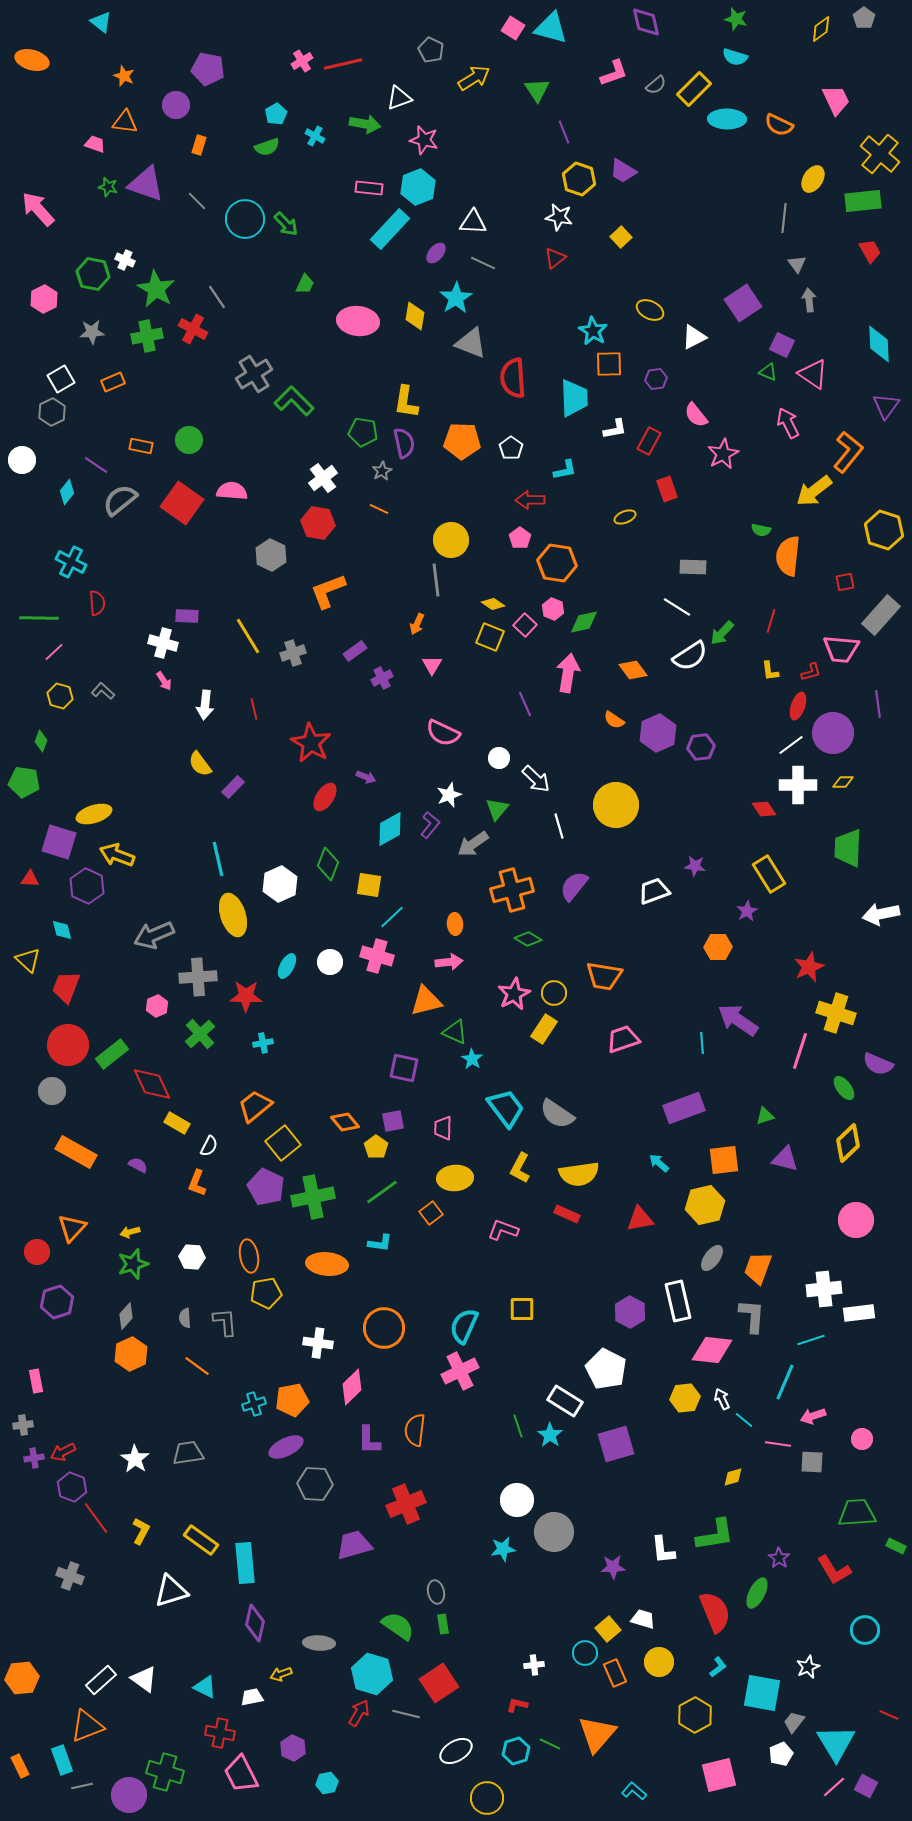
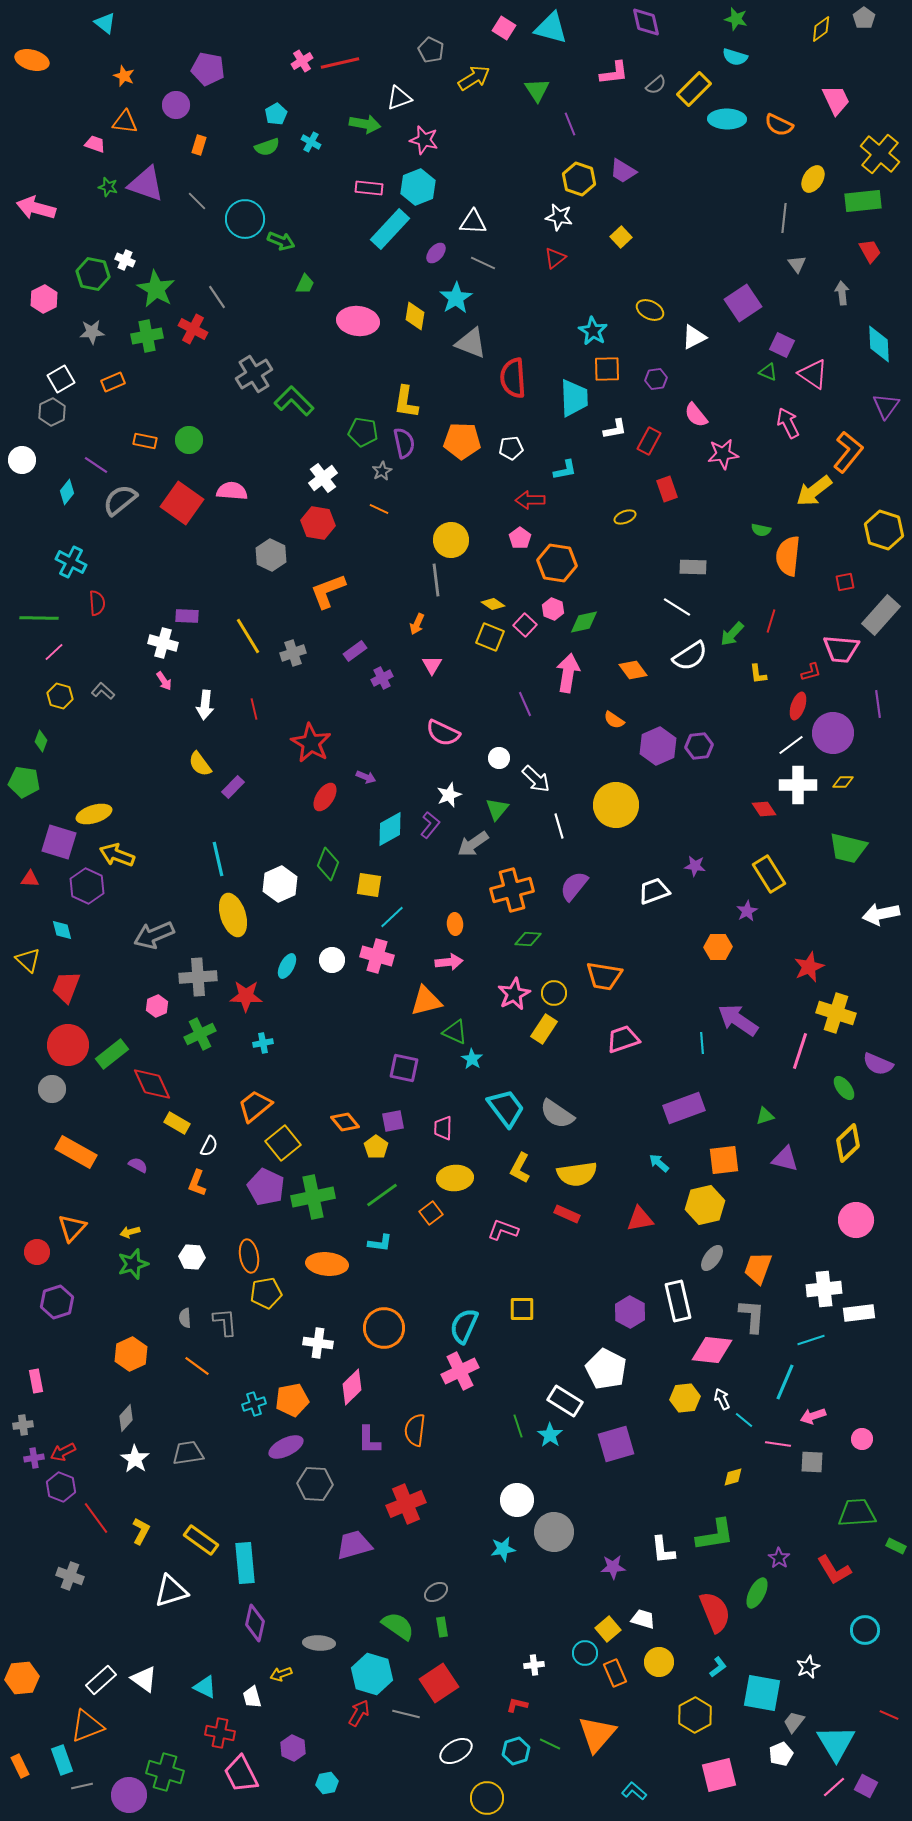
cyan triangle at (101, 22): moved 4 px right, 1 px down
pink square at (513, 28): moved 9 px left
red line at (343, 64): moved 3 px left, 1 px up
pink L-shape at (614, 73): rotated 12 degrees clockwise
purple line at (564, 132): moved 6 px right, 8 px up
cyan cross at (315, 136): moved 4 px left, 6 px down
pink arrow at (38, 209): moved 2 px left, 1 px up; rotated 33 degrees counterclockwise
green arrow at (286, 224): moved 5 px left, 17 px down; rotated 24 degrees counterclockwise
gray arrow at (809, 300): moved 33 px right, 7 px up
orange square at (609, 364): moved 2 px left, 5 px down
orange rectangle at (141, 446): moved 4 px right, 5 px up
white pentagon at (511, 448): rotated 30 degrees clockwise
pink star at (723, 454): rotated 20 degrees clockwise
green arrow at (722, 633): moved 10 px right, 1 px down
yellow L-shape at (770, 671): moved 12 px left, 3 px down
purple hexagon at (658, 733): moved 13 px down
purple hexagon at (701, 747): moved 2 px left, 1 px up
green trapezoid at (848, 848): rotated 78 degrees counterclockwise
green diamond at (528, 939): rotated 28 degrees counterclockwise
white circle at (330, 962): moved 2 px right, 2 px up
green cross at (200, 1034): rotated 16 degrees clockwise
gray circle at (52, 1091): moved 2 px up
yellow semicircle at (579, 1174): moved 2 px left
green line at (382, 1192): moved 3 px down
gray diamond at (126, 1316): moved 102 px down
purple hexagon at (72, 1487): moved 11 px left
gray ellipse at (436, 1592): rotated 70 degrees clockwise
green rectangle at (443, 1624): moved 1 px left, 3 px down
white trapezoid at (252, 1697): rotated 95 degrees counterclockwise
